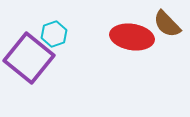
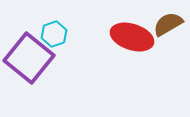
brown semicircle: moved 1 px right; rotated 104 degrees clockwise
red ellipse: rotated 9 degrees clockwise
